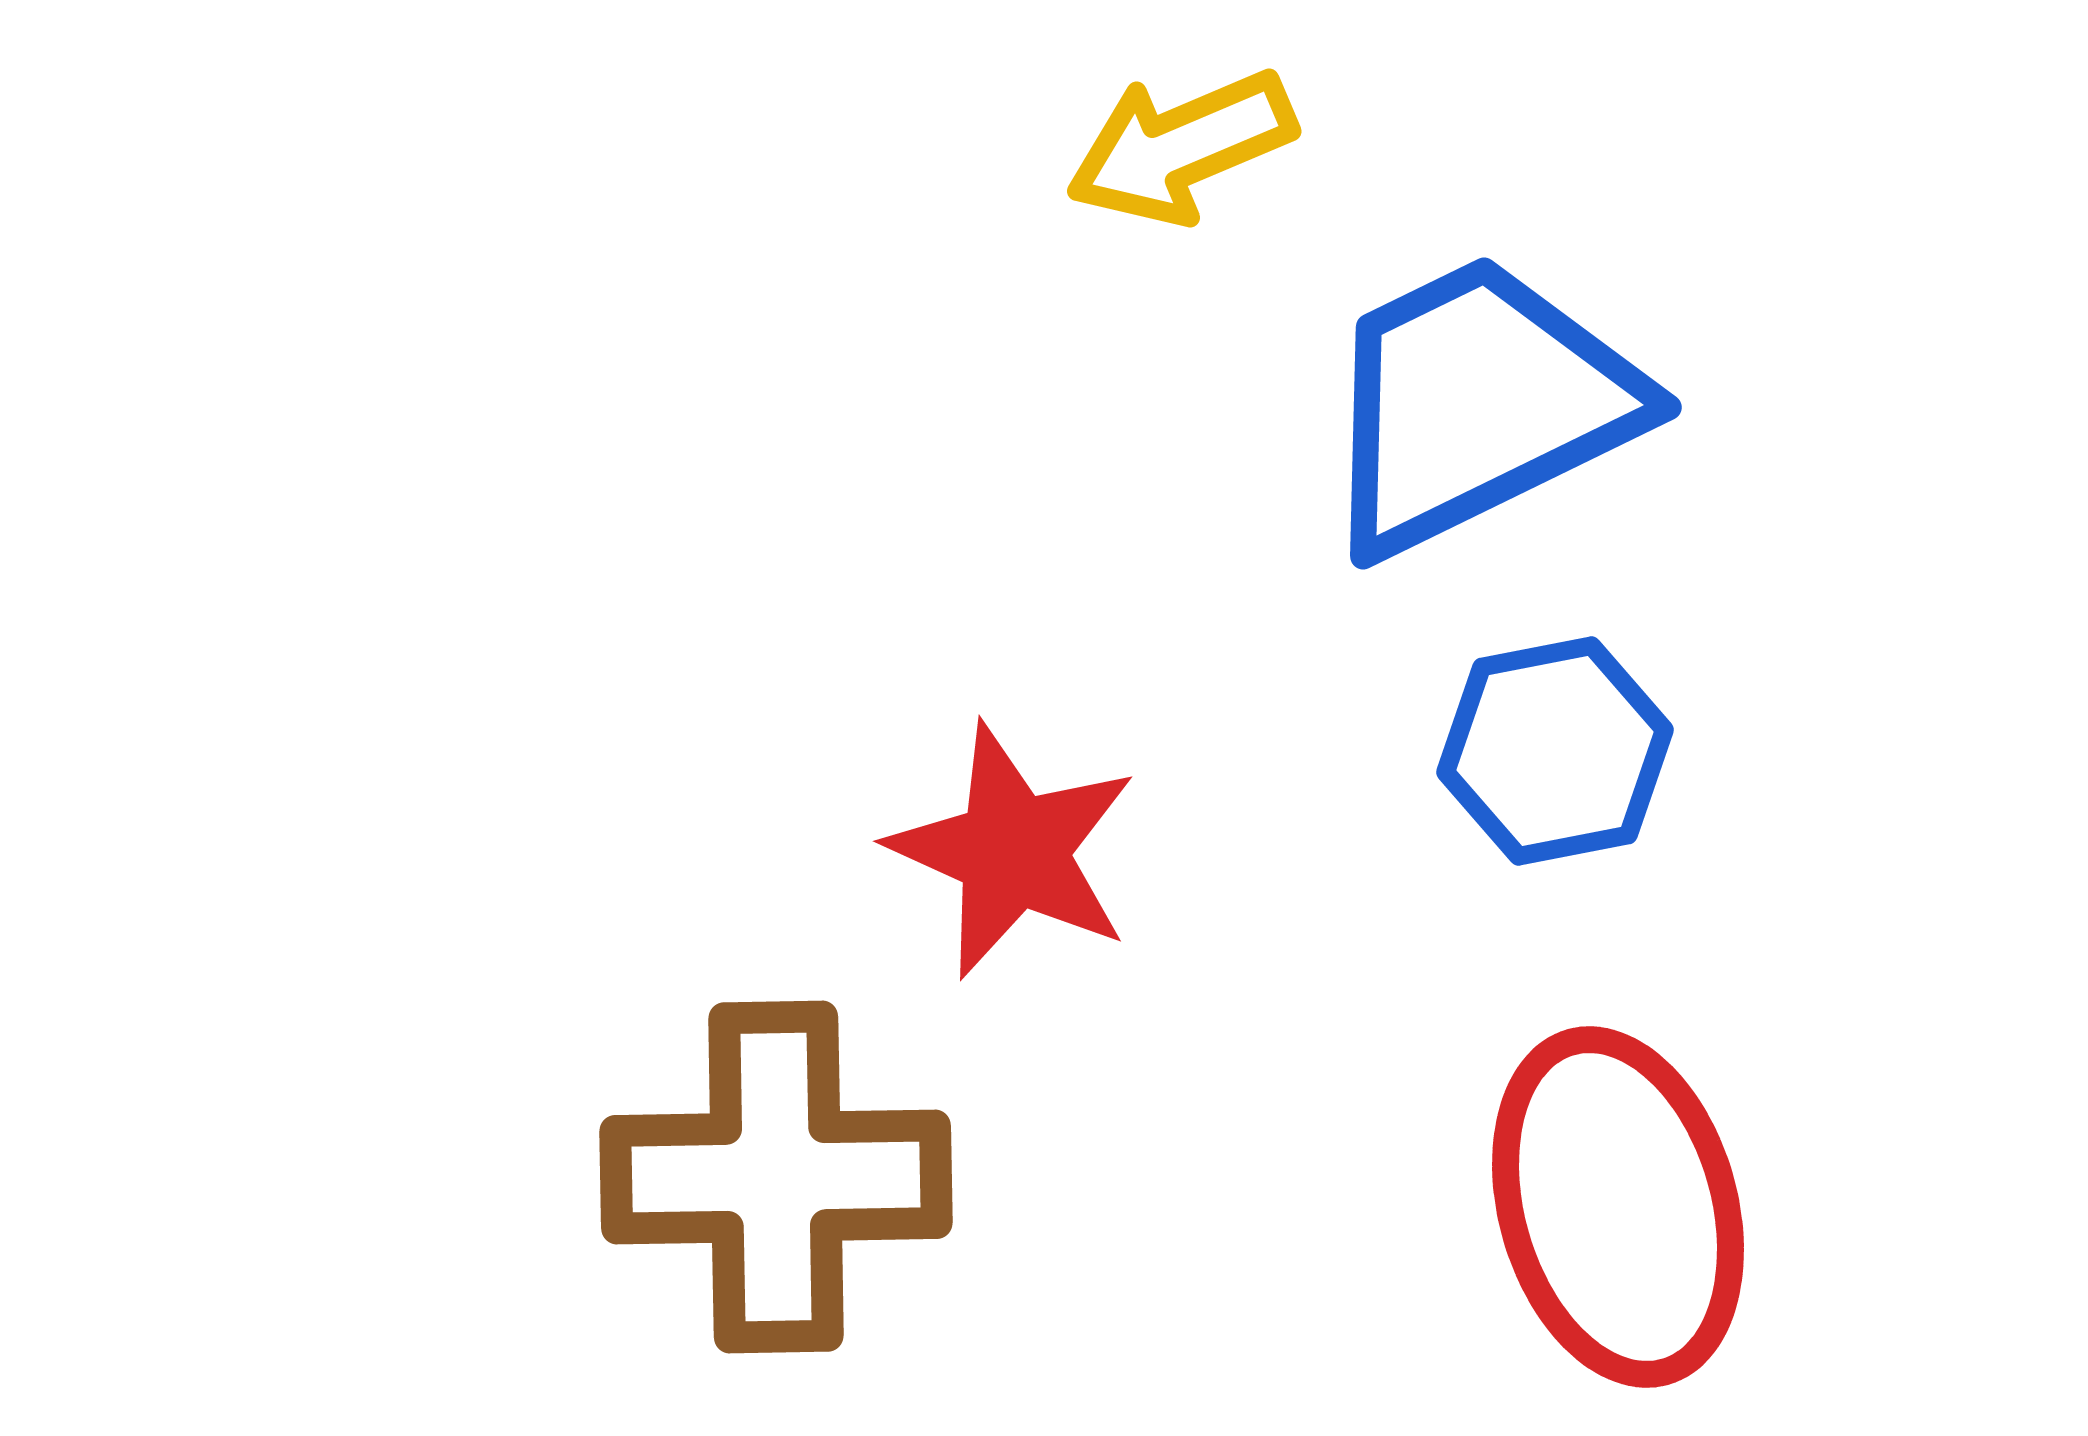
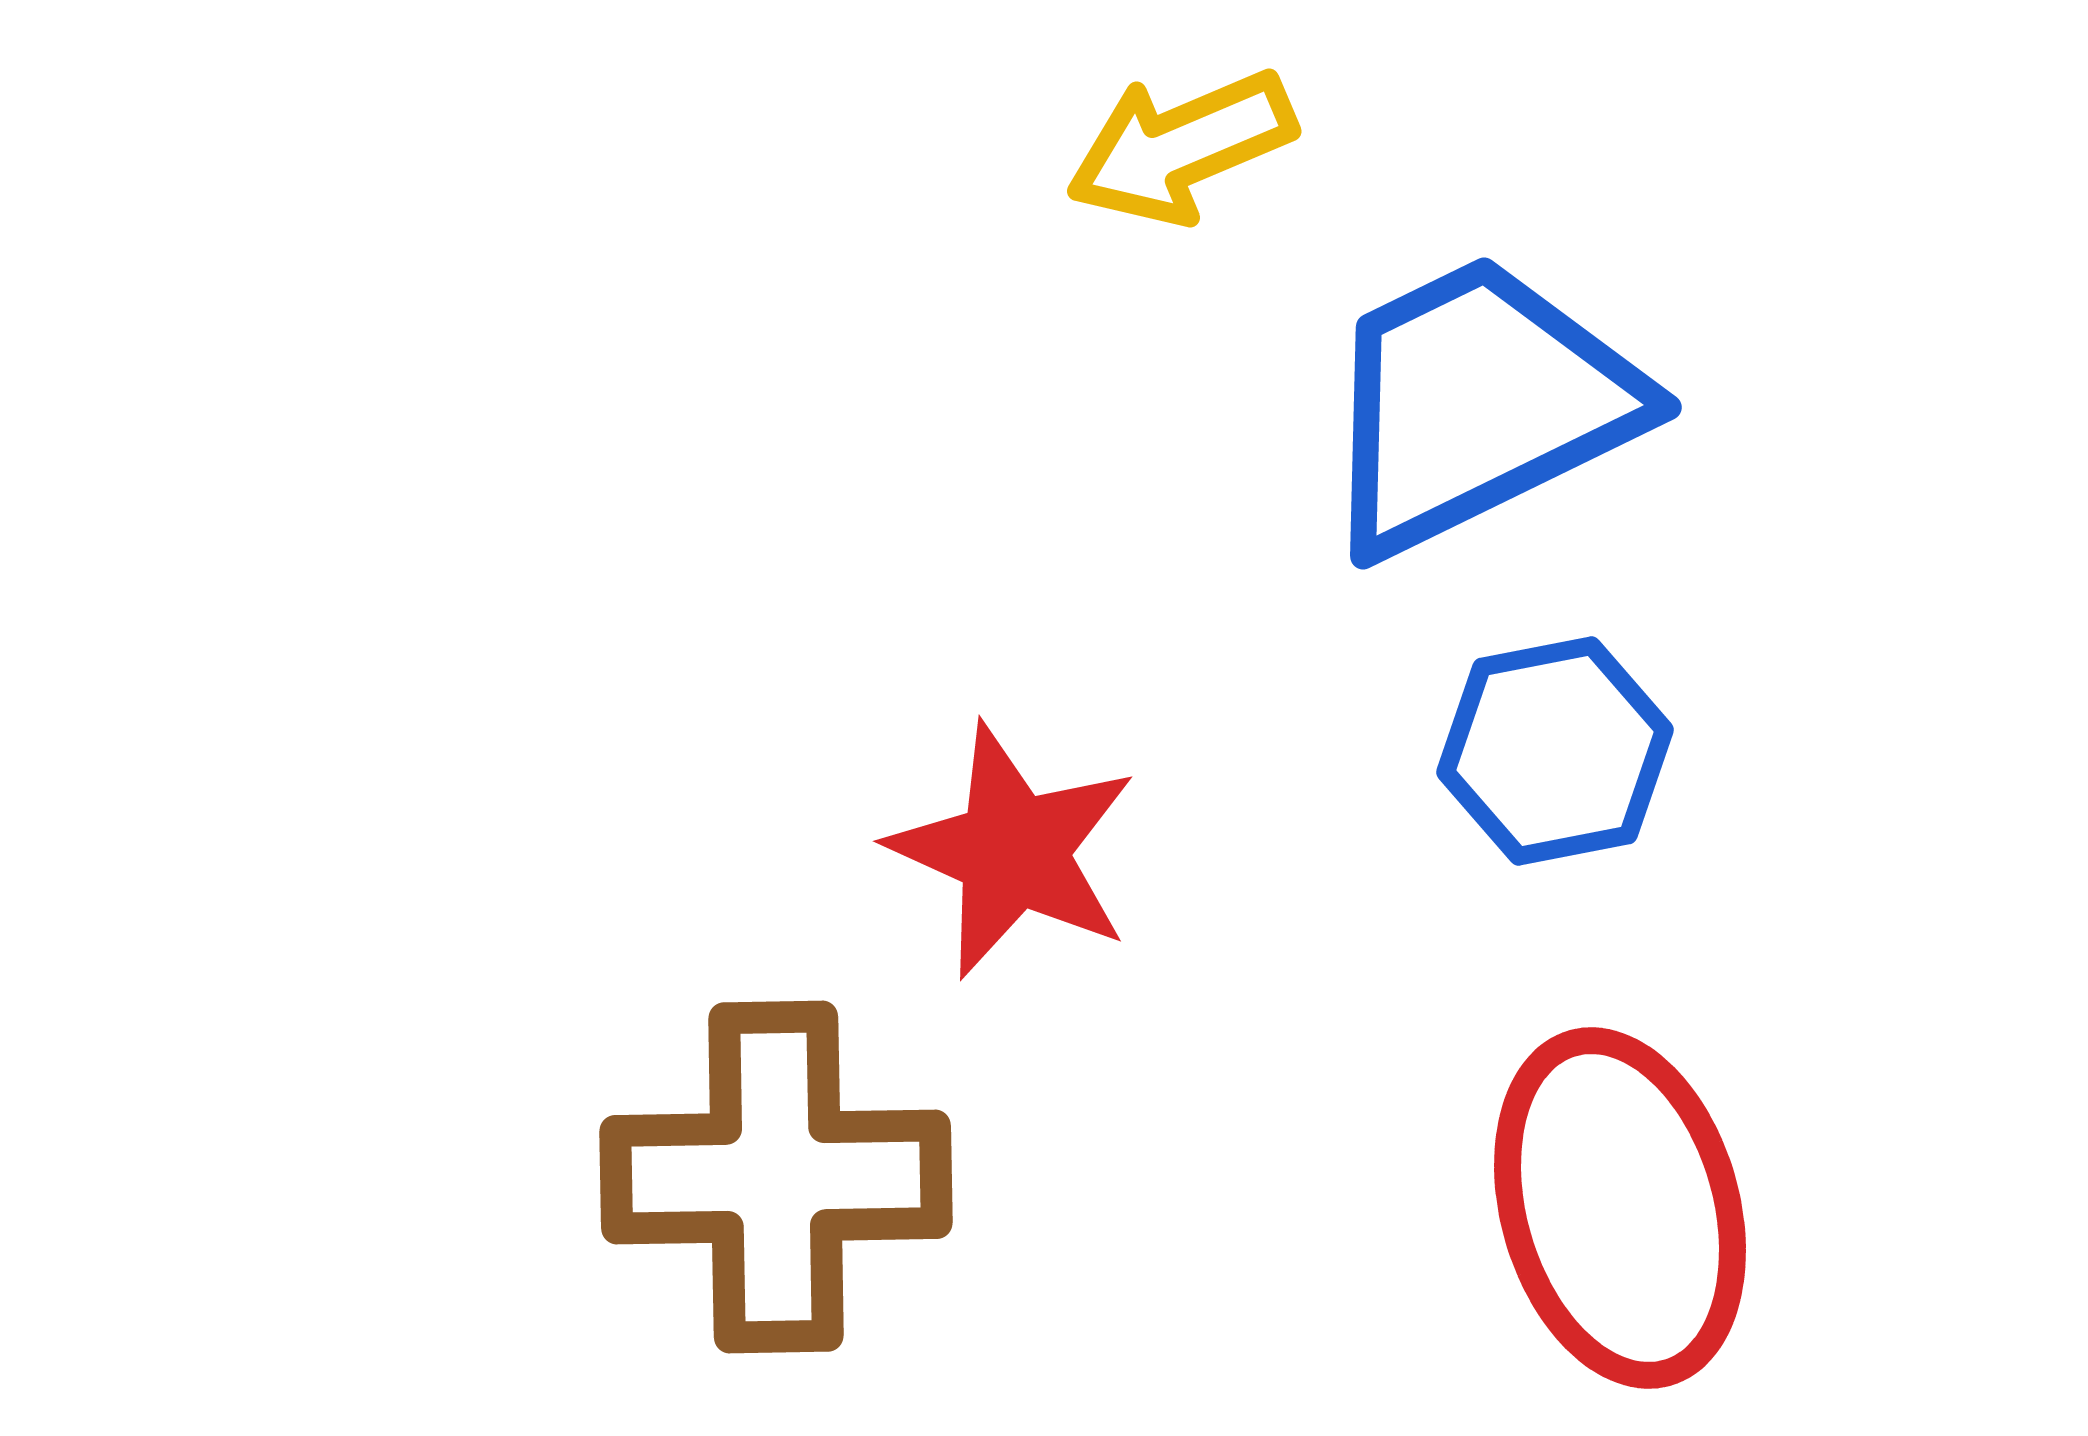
red ellipse: moved 2 px right, 1 px down
